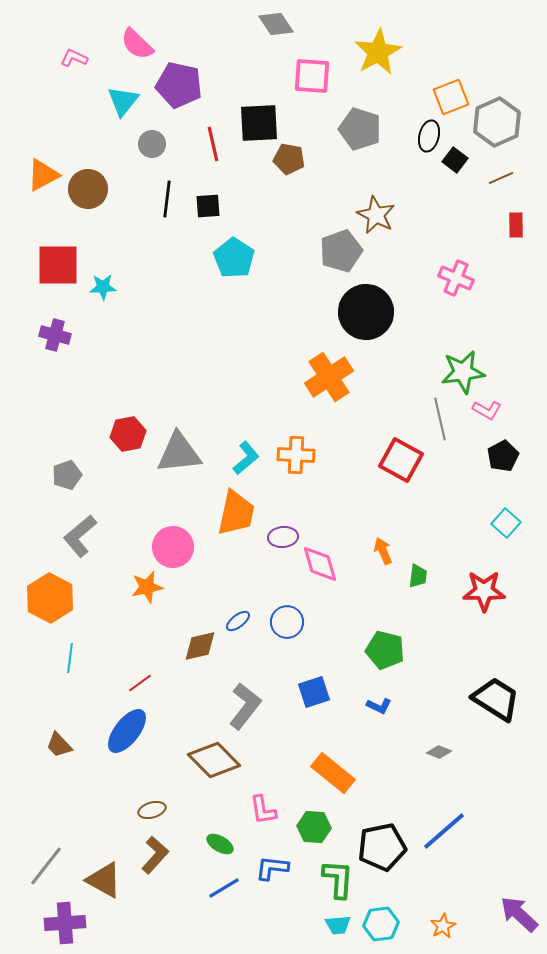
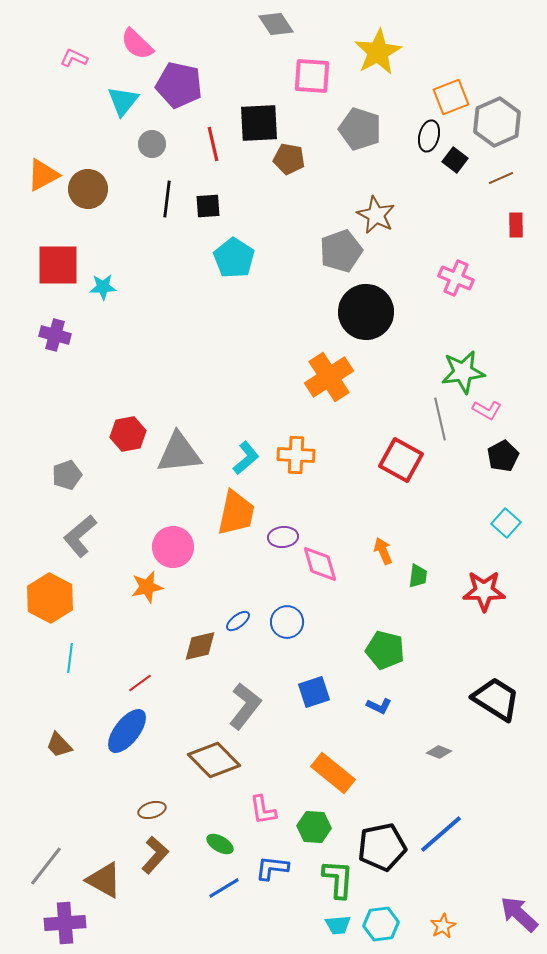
blue line at (444, 831): moved 3 px left, 3 px down
